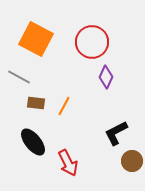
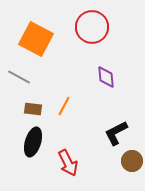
red circle: moved 15 px up
purple diamond: rotated 30 degrees counterclockwise
brown rectangle: moved 3 px left, 6 px down
black ellipse: rotated 56 degrees clockwise
